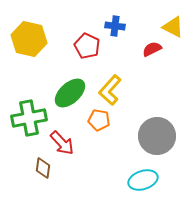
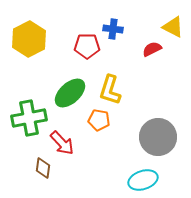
blue cross: moved 2 px left, 3 px down
yellow hexagon: rotated 20 degrees clockwise
red pentagon: rotated 25 degrees counterclockwise
yellow L-shape: rotated 24 degrees counterclockwise
gray circle: moved 1 px right, 1 px down
